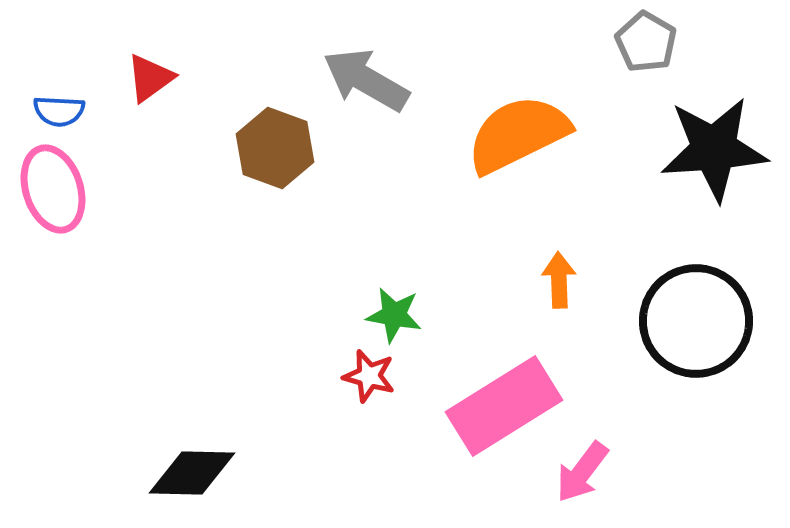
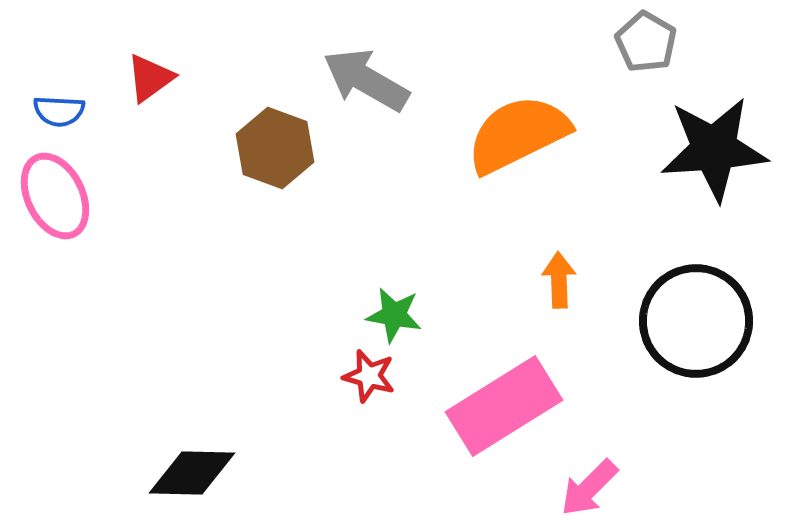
pink ellipse: moved 2 px right, 7 px down; rotated 8 degrees counterclockwise
pink arrow: moved 7 px right, 16 px down; rotated 8 degrees clockwise
